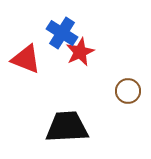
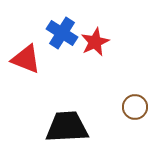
red star: moved 15 px right, 10 px up
brown circle: moved 7 px right, 16 px down
